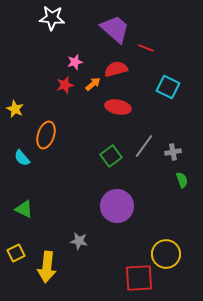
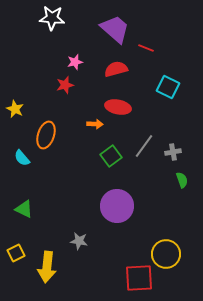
orange arrow: moved 2 px right, 40 px down; rotated 42 degrees clockwise
